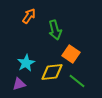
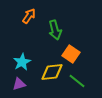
cyan star: moved 4 px left, 1 px up
